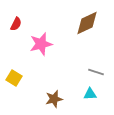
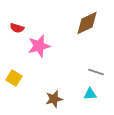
red semicircle: moved 1 px right, 4 px down; rotated 80 degrees clockwise
pink star: moved 2 px left, 2 px down
